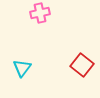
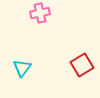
red square: rotated 20 degrees clockwise
